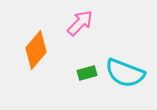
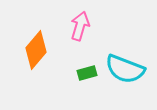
pink arrow: moved 3 px down; rotated 28 degrees counterclockwise
cyan semicircle: moved 4 px up
